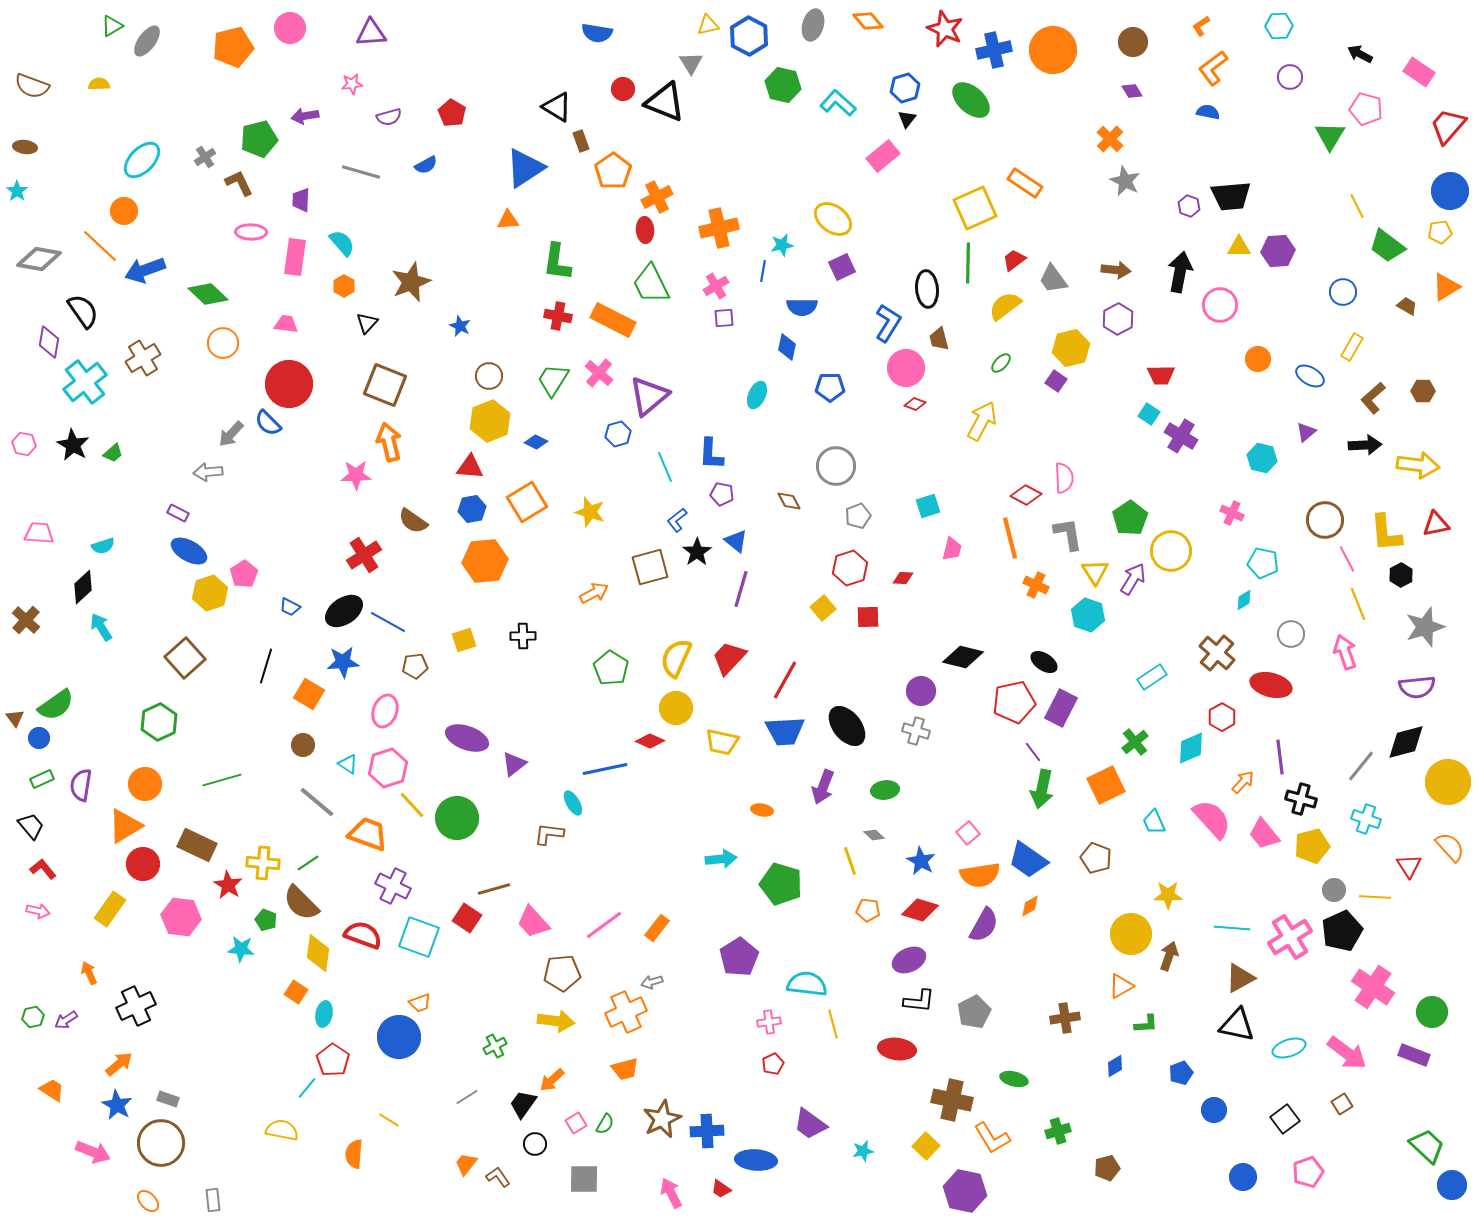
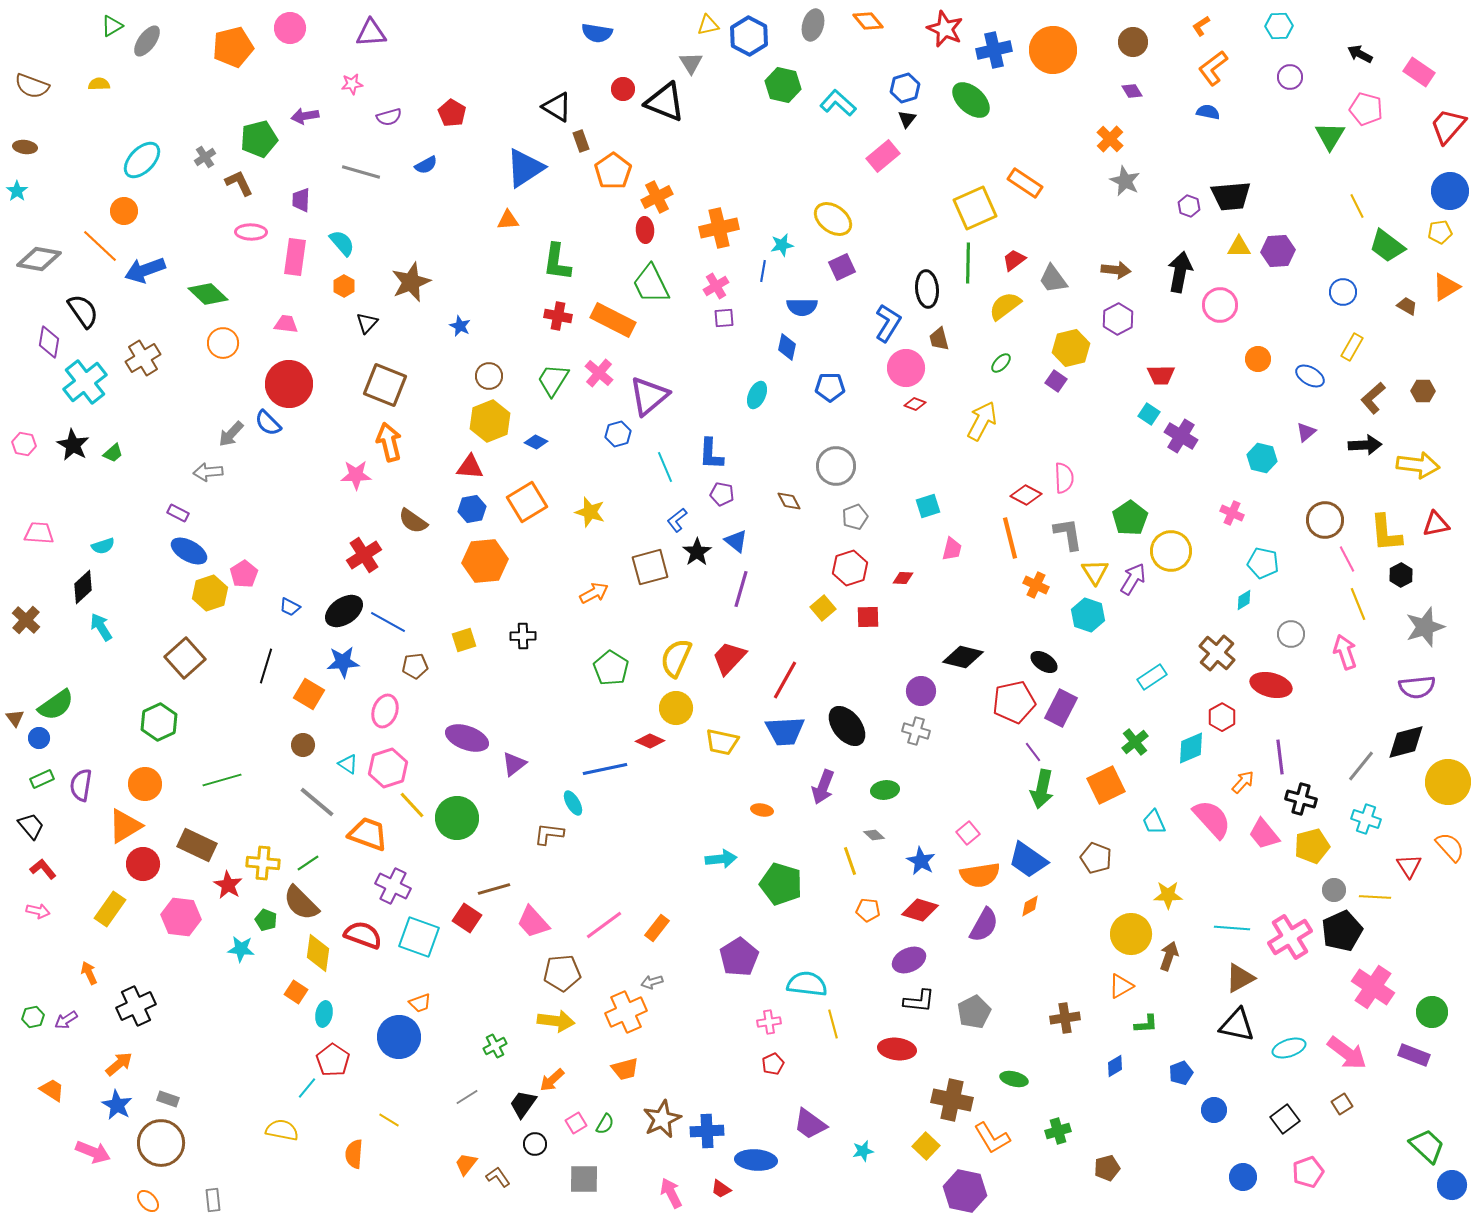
gray pentagon at (858, 516): moved 3 px left, 1 px down
